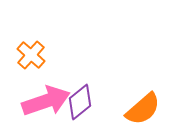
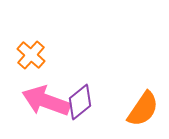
pink arrow: rotated 141 degrees counterclockwise
orange semicircle: rotated 15 degrees counterclockwise
